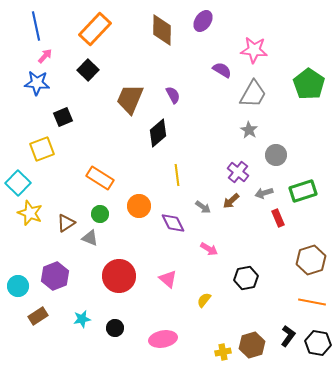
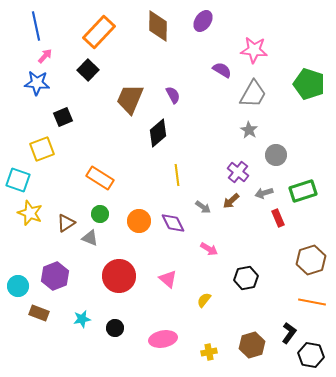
orange rectangle at (95, 29): moved 4 px right, 3 px down
brown diamond at (162, 30): moved 4 px left, 4 px up
green pentagon at (309, 84): rotated 16 degrees counterclockwise
cyan square at (18, 183): moved 3 px up; rotated 25 degrees counterclockwise
orange circle at (139, 206): moved 15 px down
brown rectangle at (38, 316): moved 1 px right, 3 px up; rotated 54 degrees clockwise
black L-shape at (288, 336): moved 1 px right, 3 px up
black hexagon at (318, 343): moved 7 px left, 12 px down
yellow cross at (223, 352): moved 14 px left
